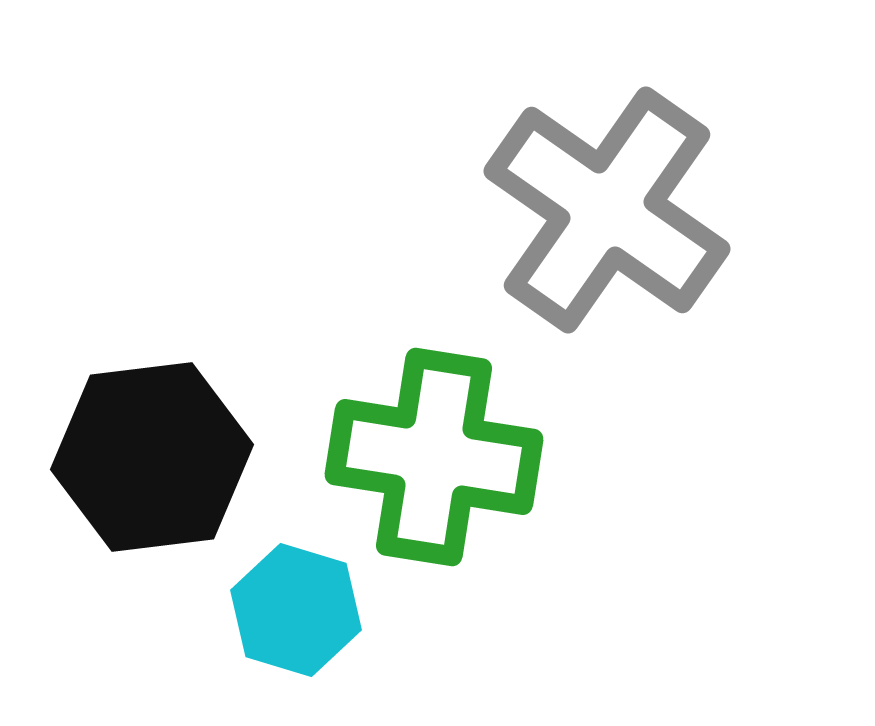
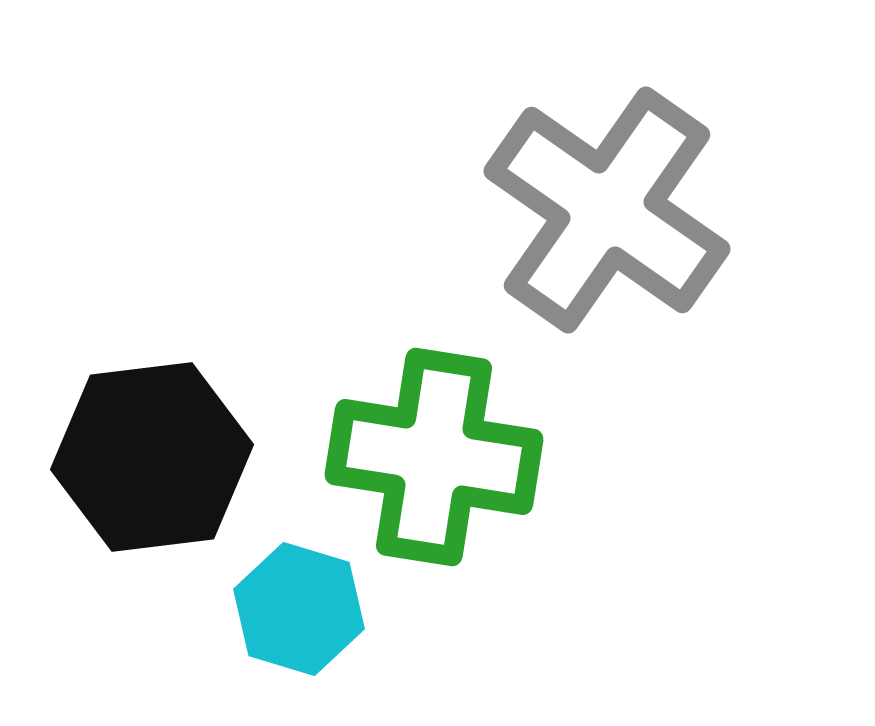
cyan hexagon: moved 3 px right, 1 px up
